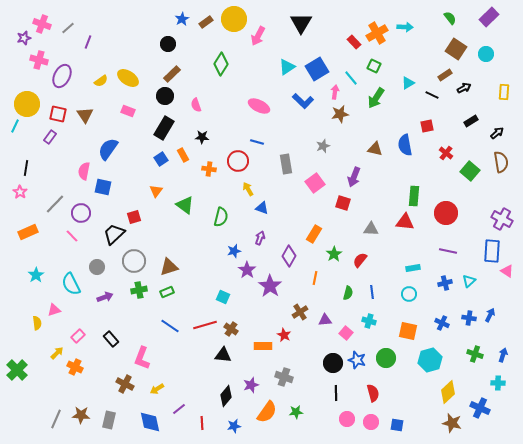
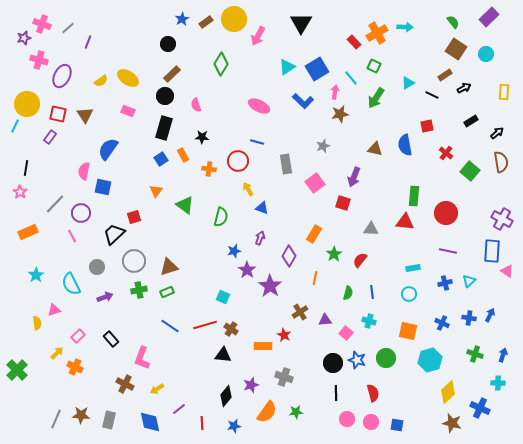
green semicircle at (450, 18): moved 3 px right, 4 px down
black rectangle at (164, 128): rotated 15 degrees counterclockwise
pink line at (72, 236): rotated 16 degrees clockwise
